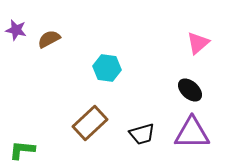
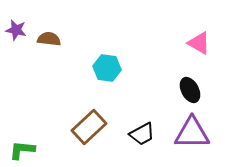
brown semicircle: rotated 35 degrees clockwise
pink triangle: moved 1 px right; rotated 50 degrees counterclockwise
black ellipse: rotated 20 degrees clockwise
brown rectangle: moved 1 px left, 4 px down
black trapezoid: rotated 12 degrees counterclockwise
